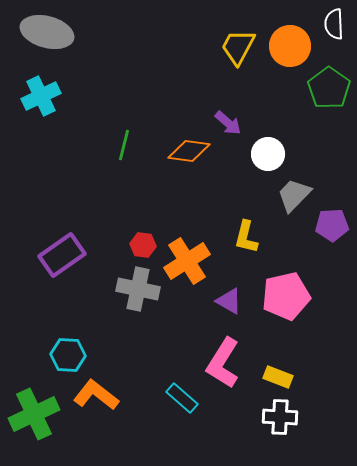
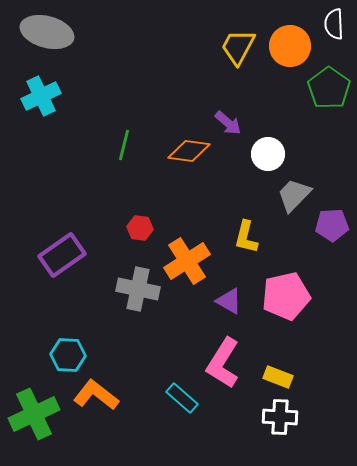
red hexagon: moved 3 px left, 17 px up
